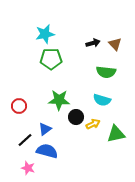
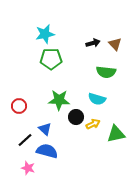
cyan semicircle: moved 5 px left, 1 px up
blue triangle: rotated 40 degrees counterclockwise
